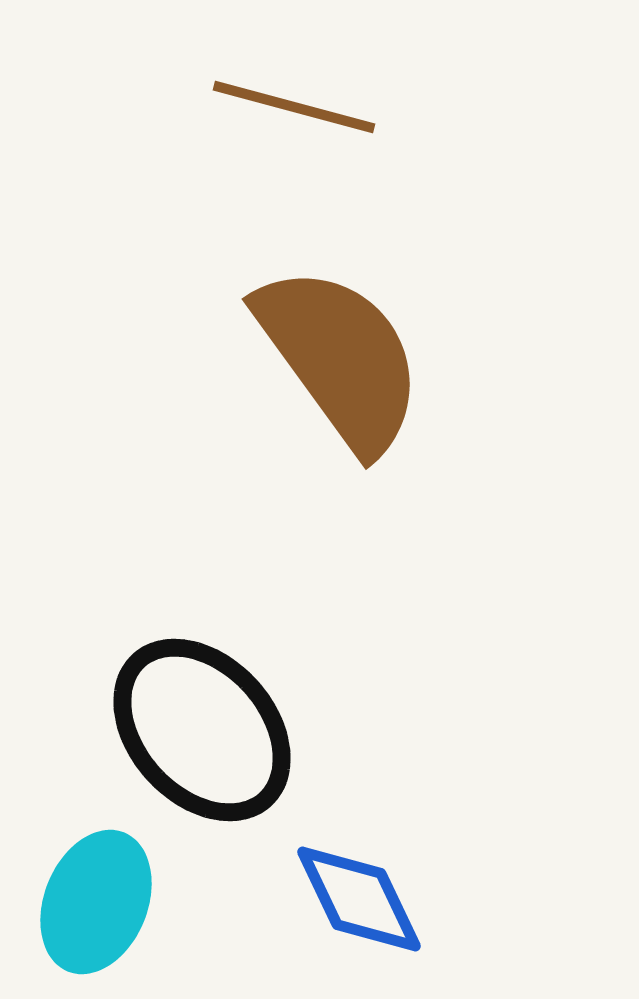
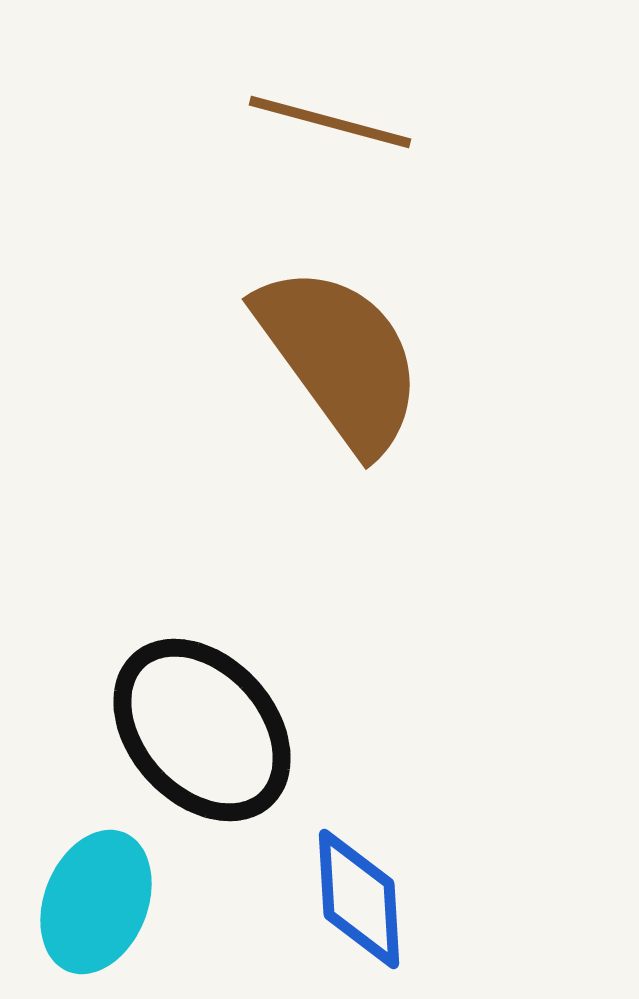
brown line: moved 36 px right, 15 px down
blue diamond: rotated 22 degrees clockwise
